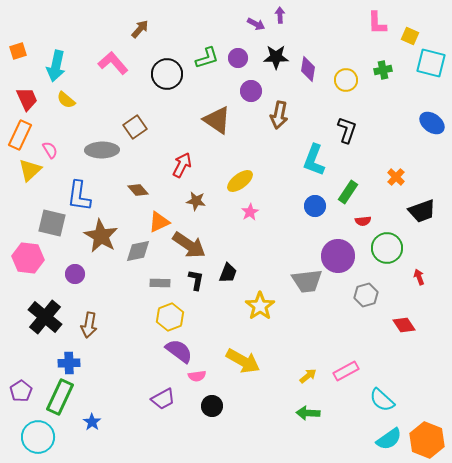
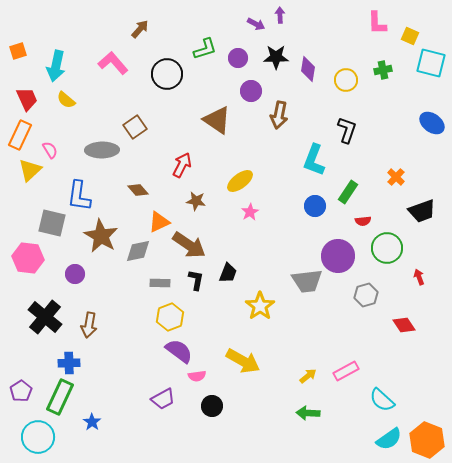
green L-shape at (207, 58): moved 2 px left, 9 px up
